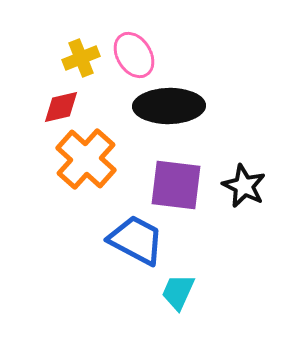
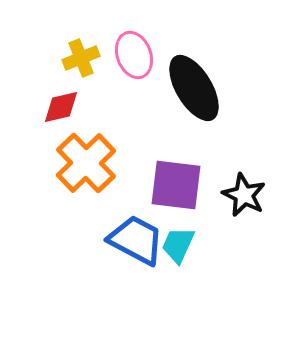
pink ellipse: rotated 12 degrees clockwise
black ellipse: moved 25 px right, 18 px up; rotated 60 degrees clockwise
orange cross: moved 4 px down; rotated 4 degrees clockwise
black star: moved 9 px down
cyan trapezoid: moved 47 px up
